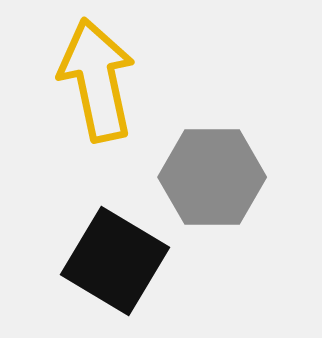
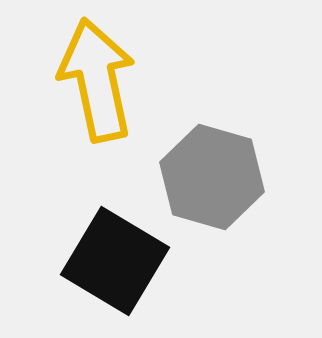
gray hexagon: rotated 16 degrees clockwise
